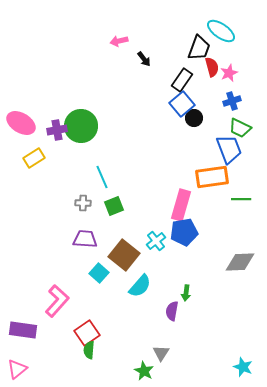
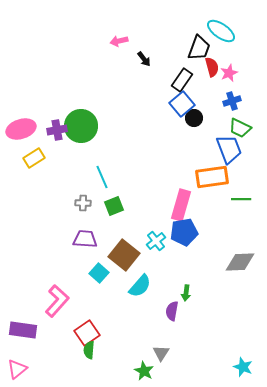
pink ellipse: moved 6 px down; rotated 48 degrees counterclockwise
